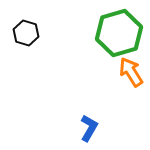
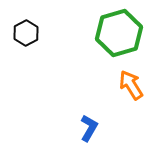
black hexagon: rotated 15 degrees clockwise
orange arrow: moved 13 px down
